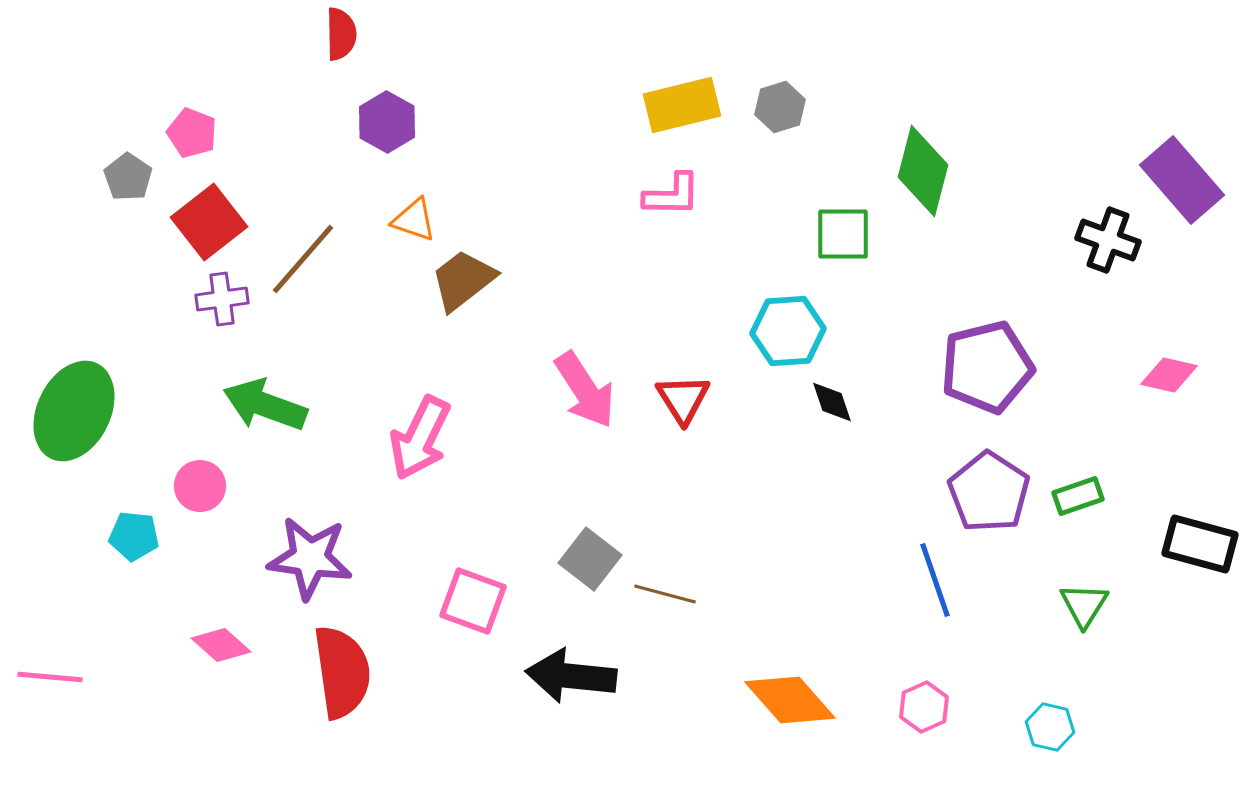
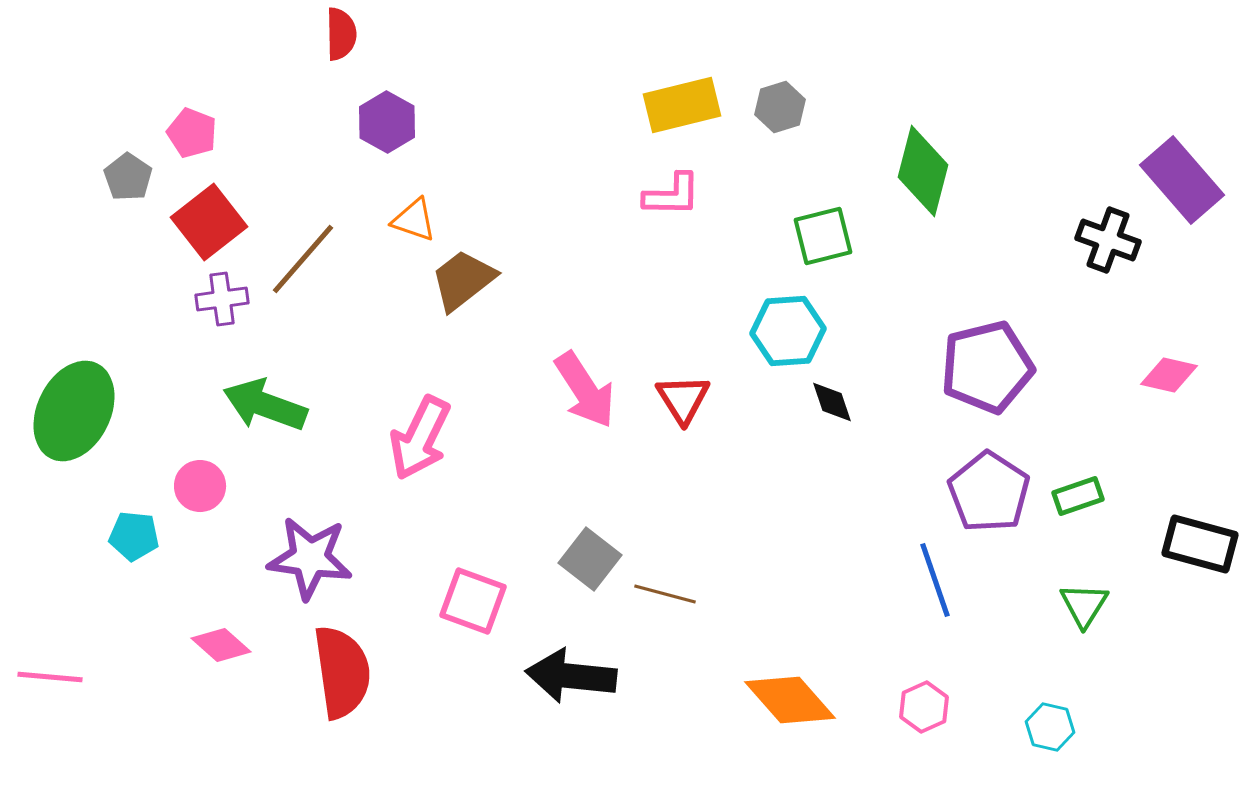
green square at (843, 234): moved 20 px left, 2 px down; rotated 14 degrees counterclockwise
